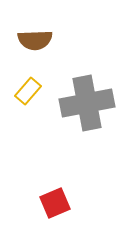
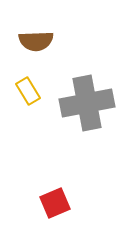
brown semicircle: moved 1 px right, 1 px down
yellow rectangle: rotated 72 degrees counterclockwise
